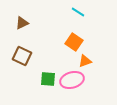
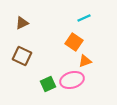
cyan line: moved 6 px right, 6 px down; rotated 56 degrees counterclockwise
green square: moved 5 px down; rotated 28 degrees counterclockwise
